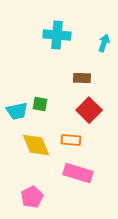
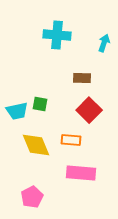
pink rectangle: moved 3 px right; rotated 12 degrees counterclockwise
